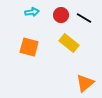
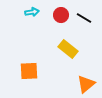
yellow rectangle: moved 1 px left, 6 px down
orange square: moved 24 px down; rotated 18 degrees counterclockwise
orange triangle: moved 1 px right, 1 px down
